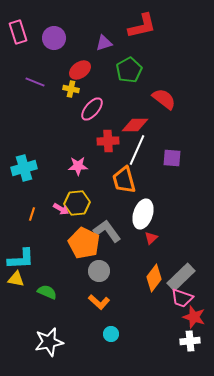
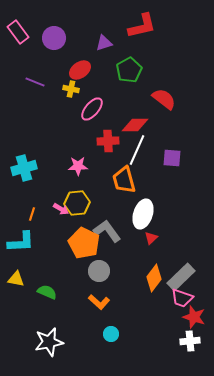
pink rectangle: rotated 20 degrees counterclockwise
cyan L-shape: moved 17 px up
